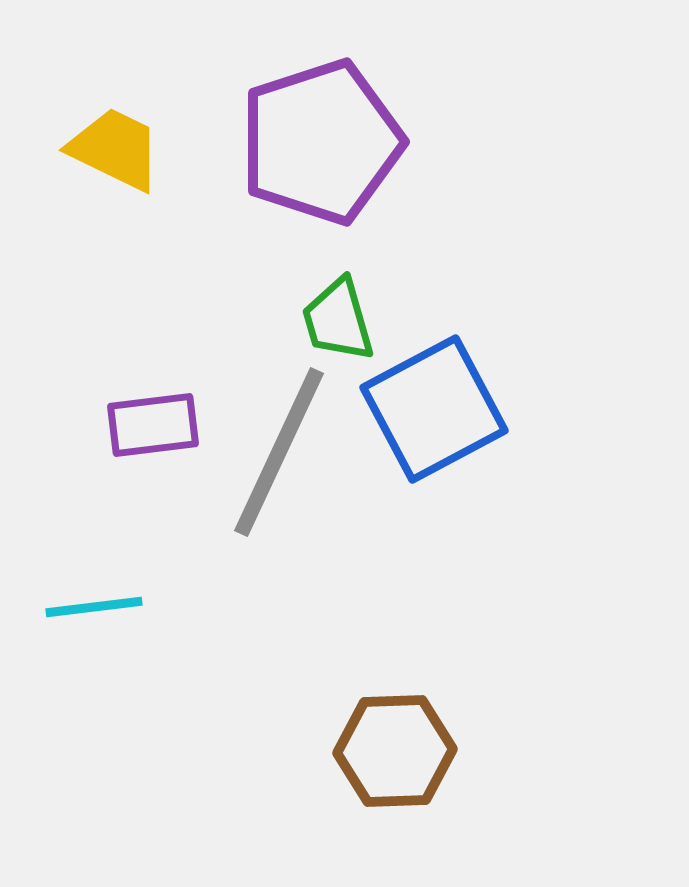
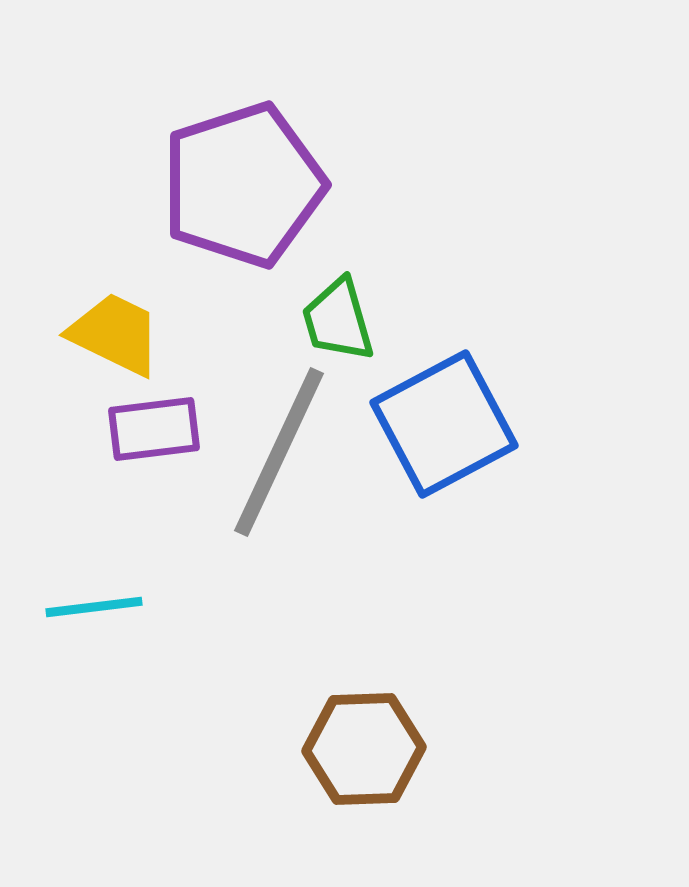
purple pentagon: moved 78 px left, 43 px down
yellow trapezoid: moved 185 px down
blue square: moved 10 px right, 15 px down
purple rectangle: moved 1 px right, 4 px down
brown hexagon: moved 31 px left, 2 px up
